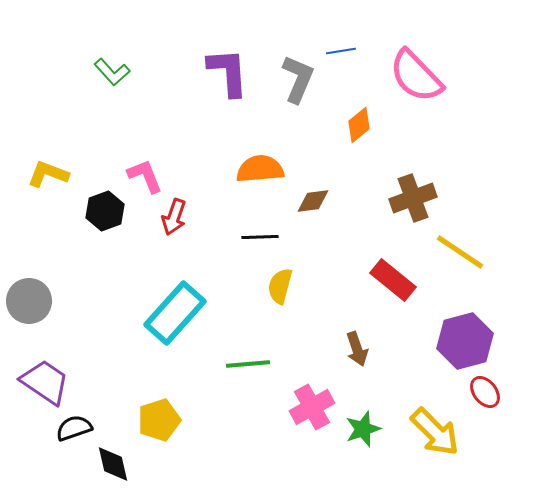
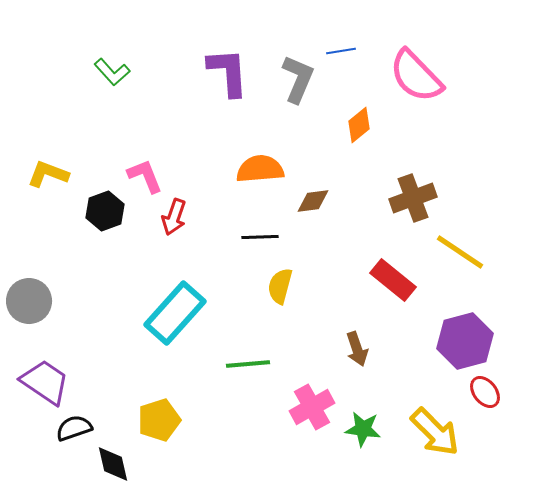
green star: rotated 27 degrees clockwise
